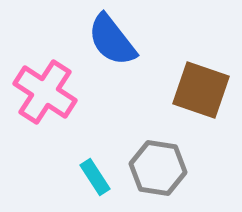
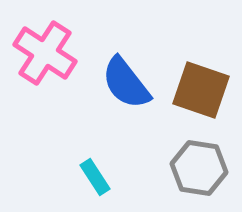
blue semicircle: moved 14 px right, 43 px down
pink cross: moved 39 px up
gray hexagon: moved 41 px right
